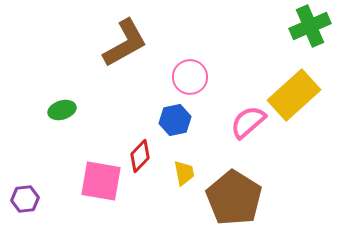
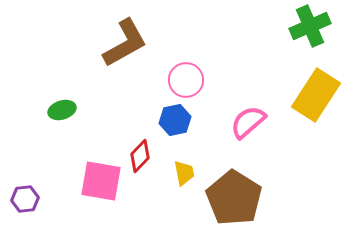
pink circle: moved 4 px left, 3 px down
yellow rectangle: moved 22 px right; rotated 15 degrees counterclockwise
